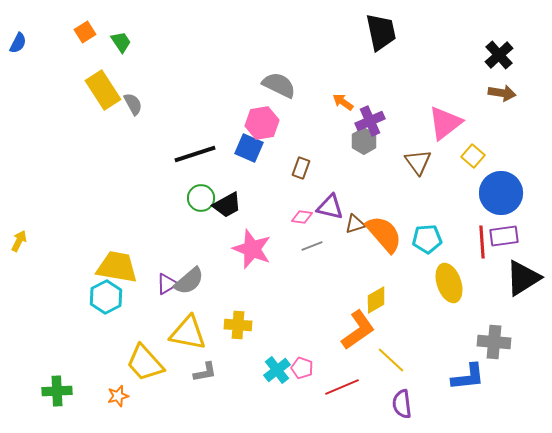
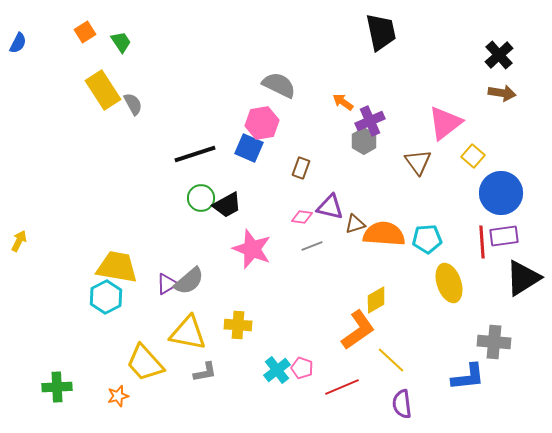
orange semicircle at (384, 234): rotated 45 degrees counterclockwise
green cross at (57, 391): moved 4 px up
